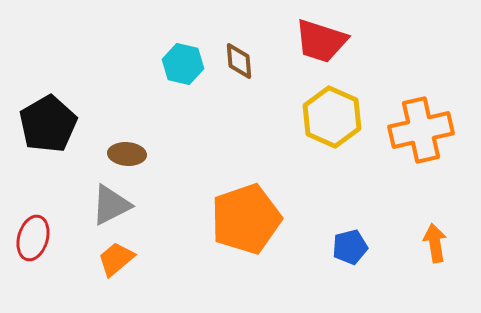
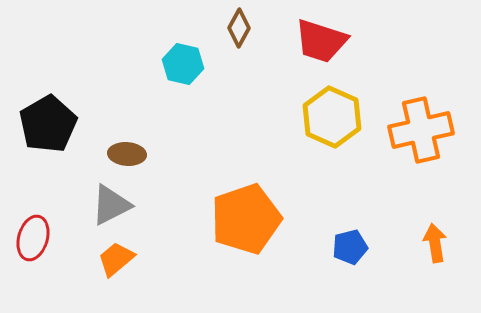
brown diamond: moved 33 px up; rotated 33 degrees clockwise
